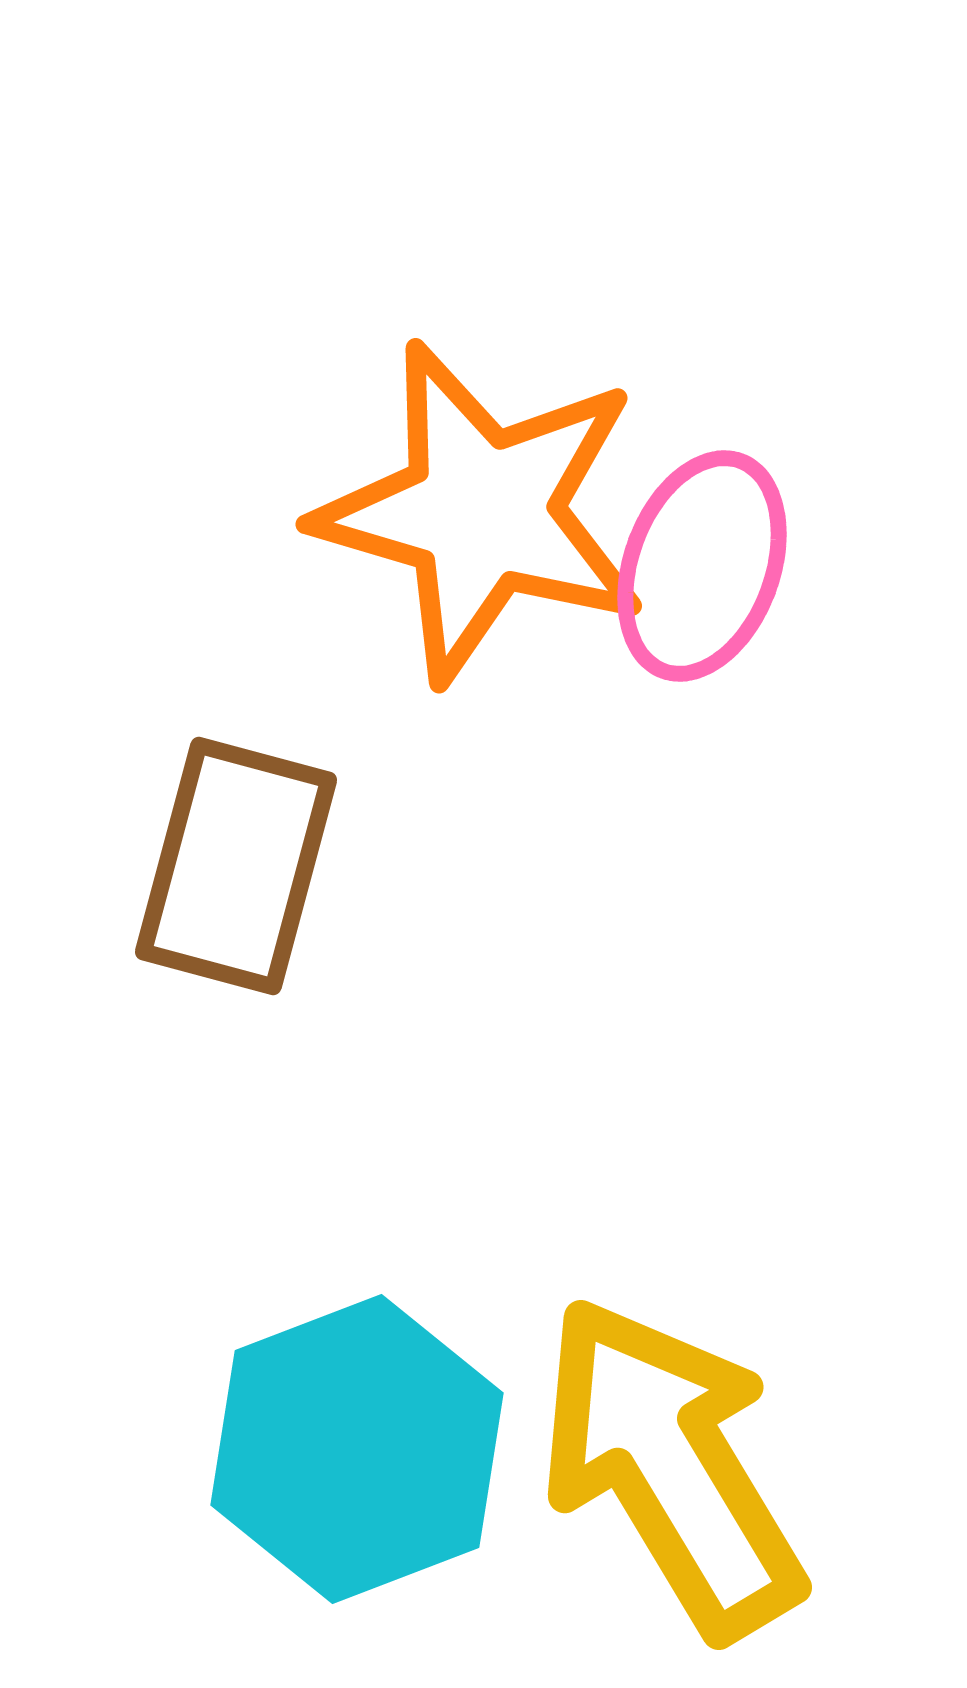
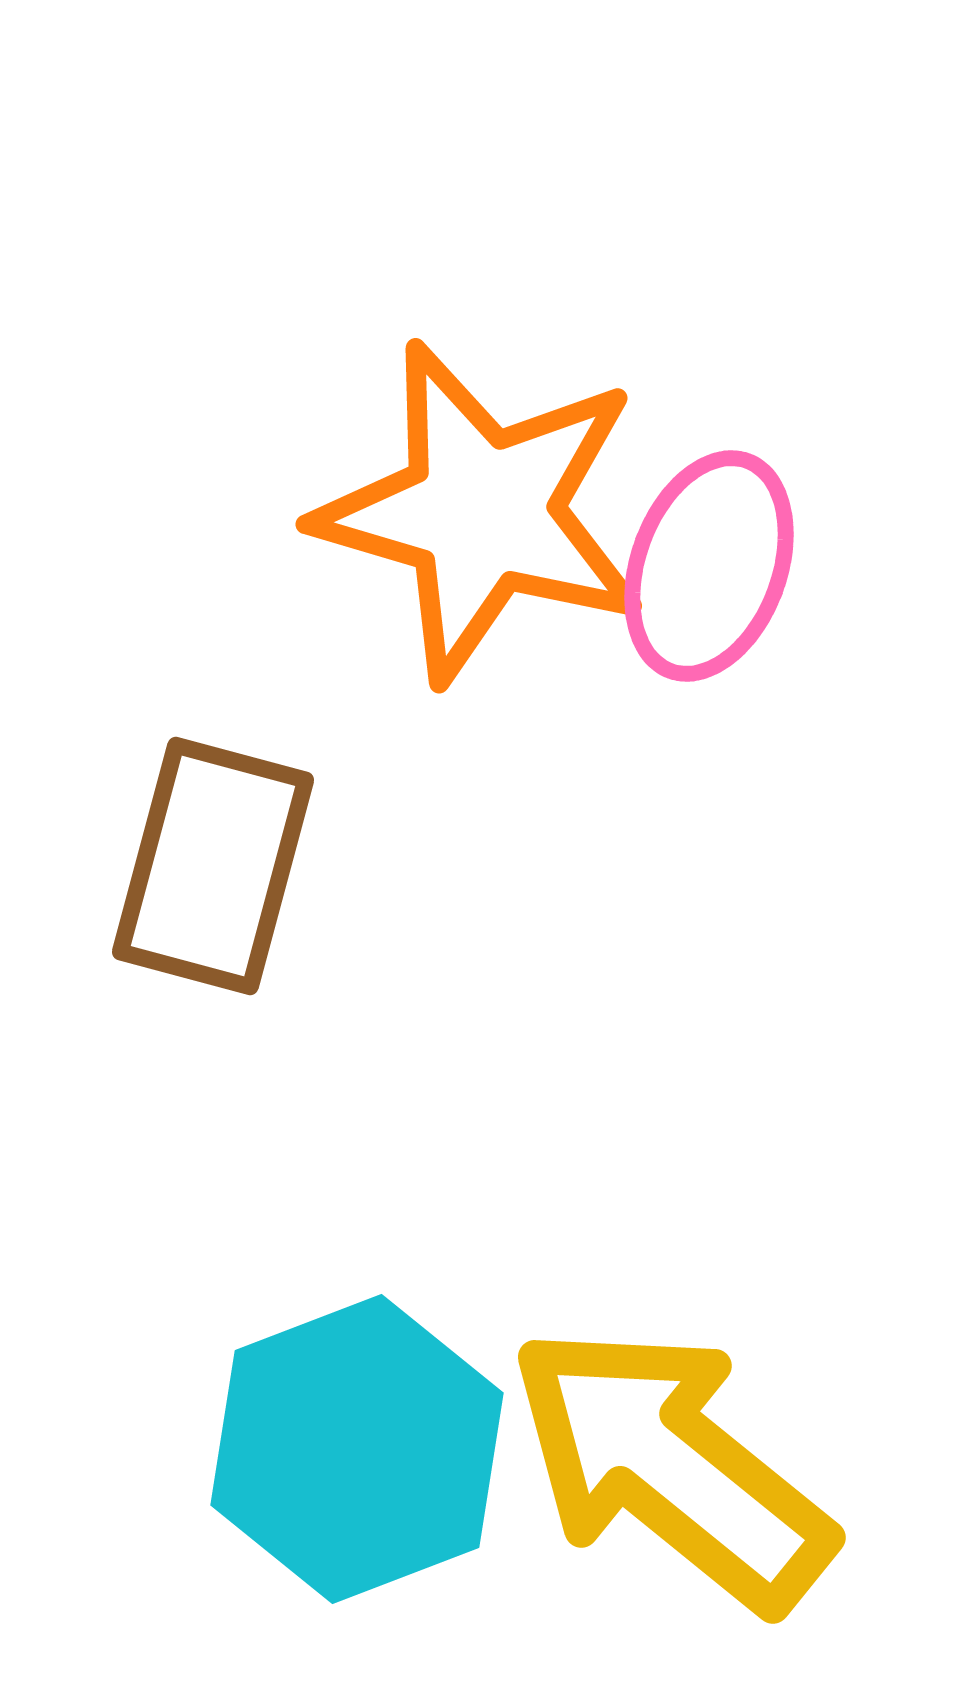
pink ellipse: moved 7 px right
brown rectangle: moved 23 px left
yellow arrow: rotated 20 degrees counterclockwise
